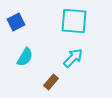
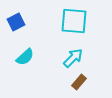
cyan semicircle: rotated 18 degrees clockwise
brown rectangle: moved 28 px right
